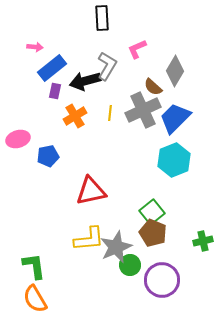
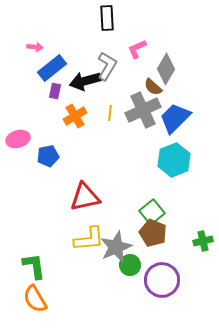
black rectangle: moved 5 px right
gray diamond: moved 9 px left, 2 px up
red triangle: moved 6 px left, 6 px down
